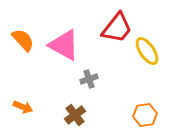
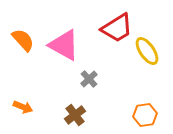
red trapezoid: rotated 20 degrees clockwise
gray cross: rotated 24 degrees counterclockwise
